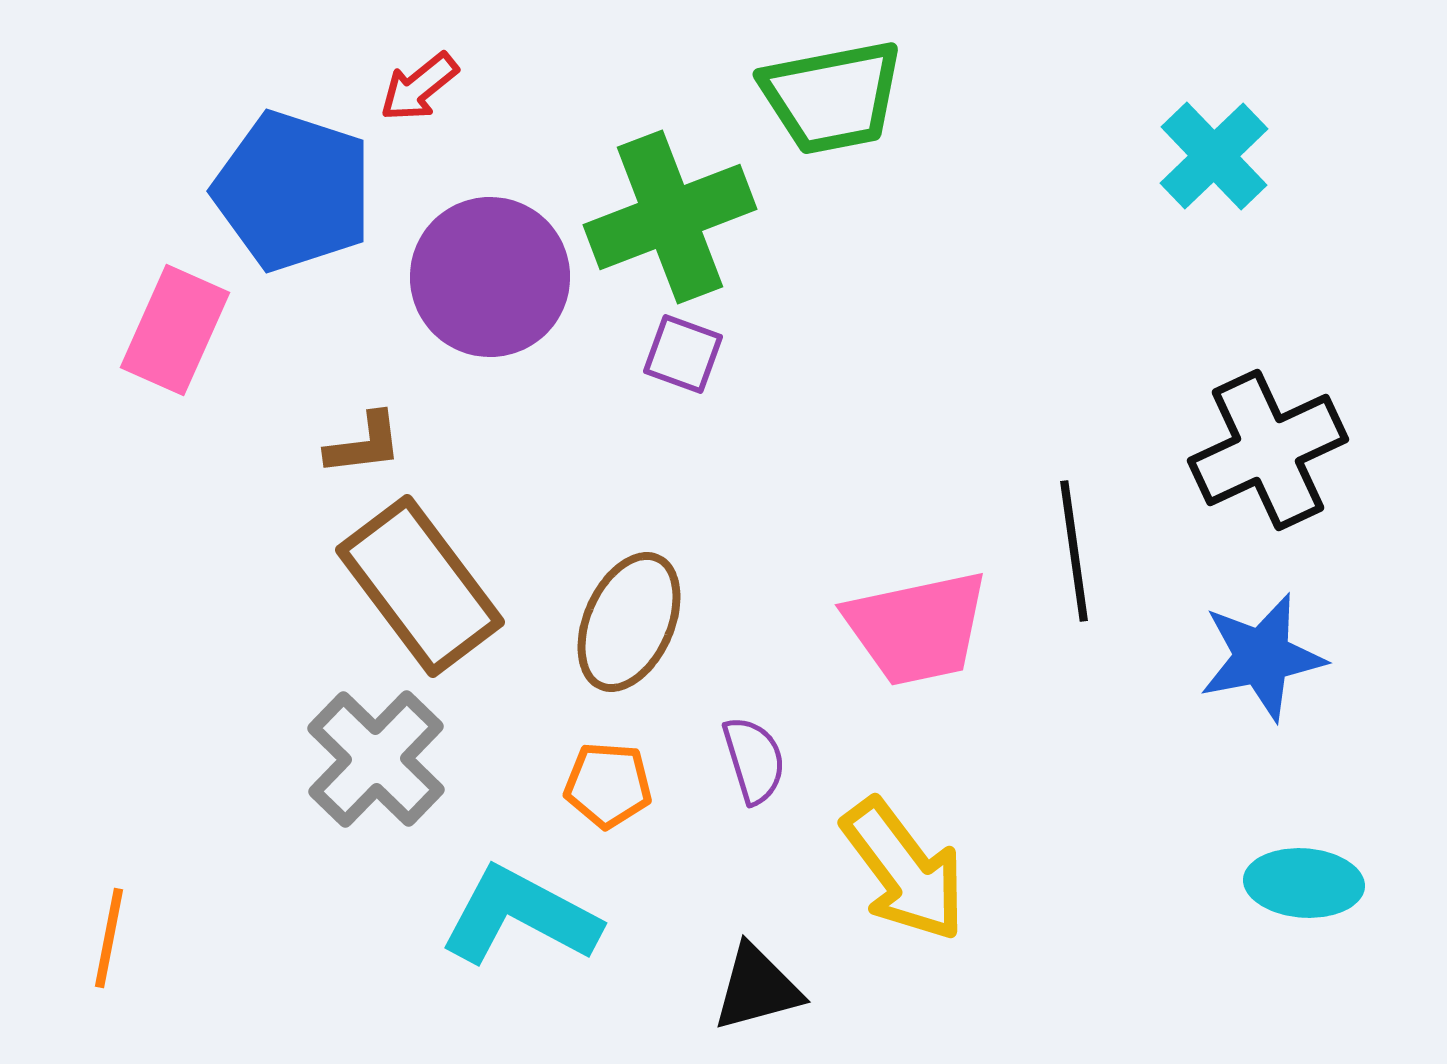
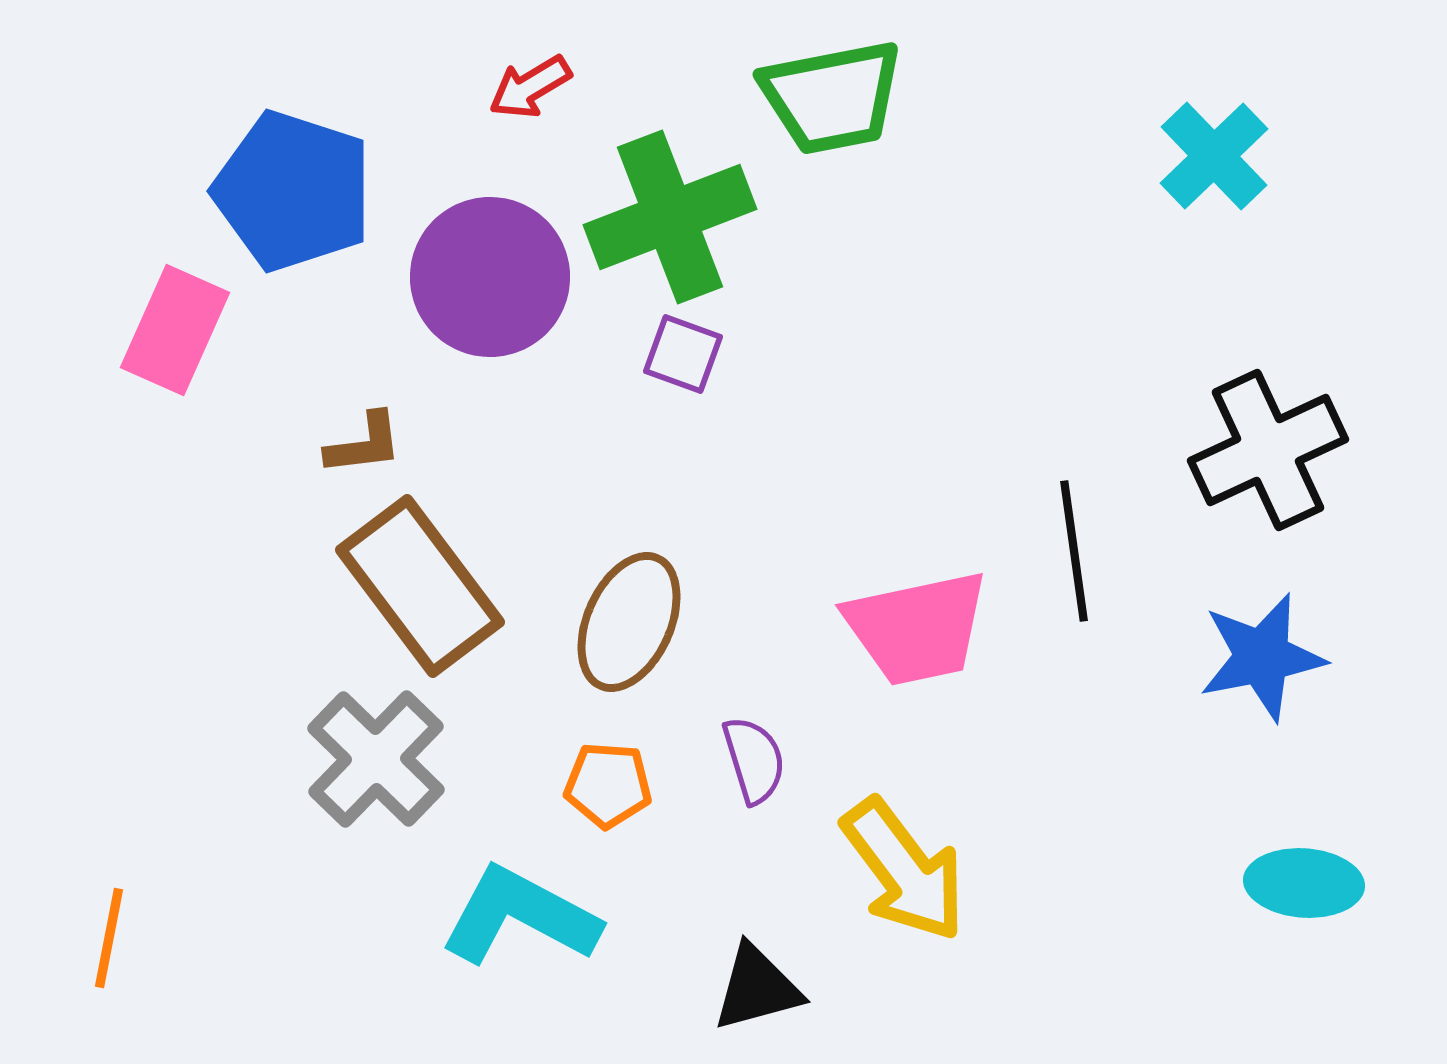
red arrow: moved 111 px right; rotated 8 degrees clockwise
